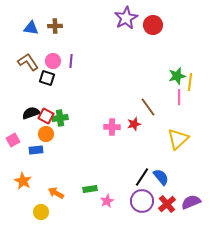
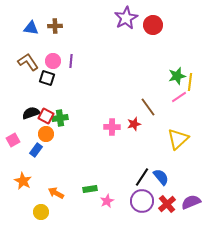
pink line: rotated 56 degrees clockwise
blue rectangle: rotated 48 degrees counterclockwise
